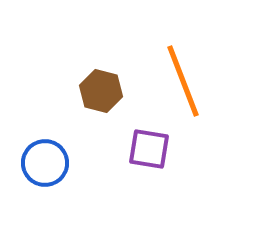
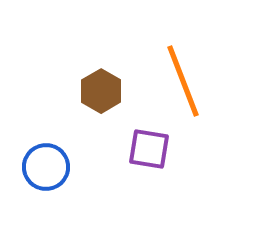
brown hexagon: rotated 15 degrees clockwise
blue circle: moved 1 px right, 4 px down
